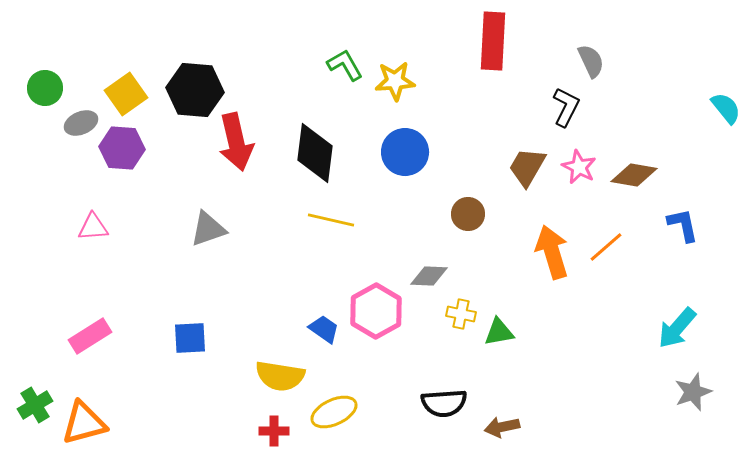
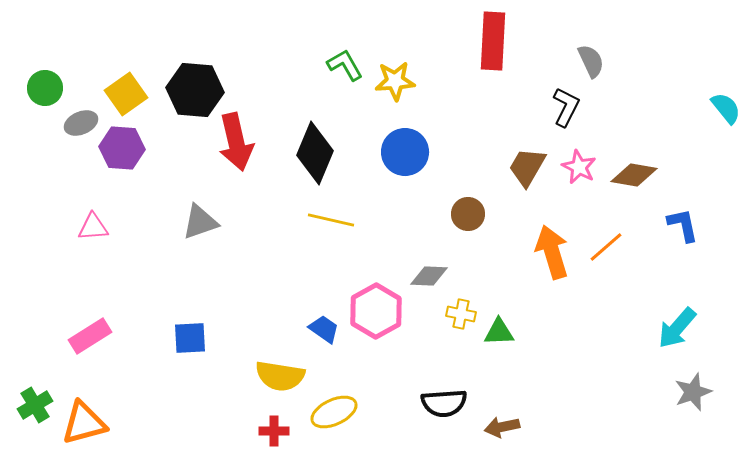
black diamond: rotated 16 degrees clockwise
gray triangle: moved 8 px left, 7 px up
green triangle: rotated 8 degrees clockwise
